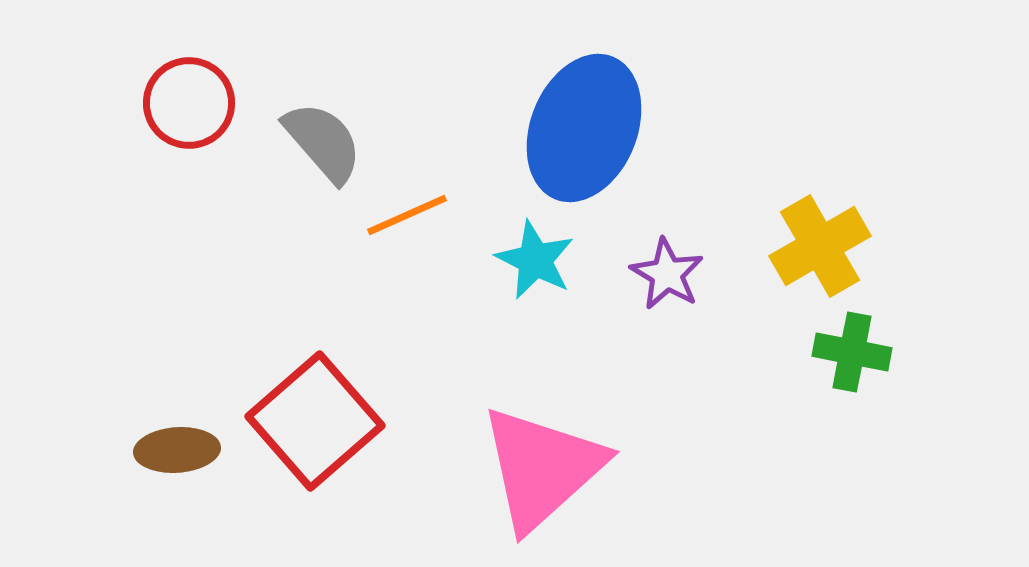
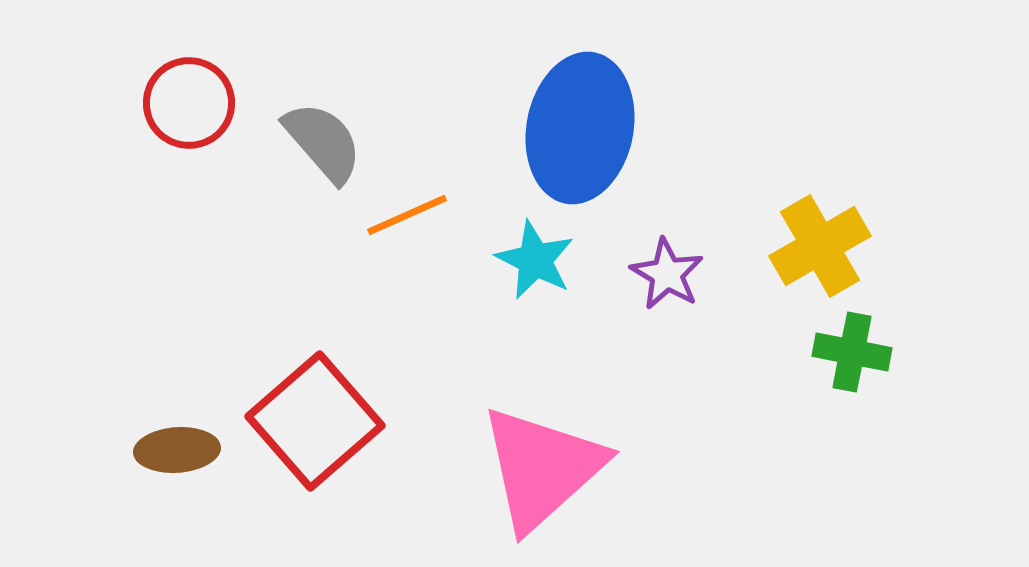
blue ellipse: moved 4 px left; rotated 11 degrees counterclockwise
